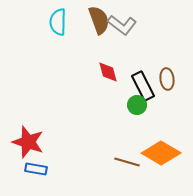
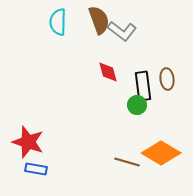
gray L-shape: moved 6 px down
black rectangle: rotated 20 degrees clockwise
